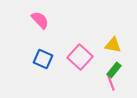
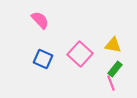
pink square: moved 3 px up
green rectangle: moved 1 px right, 1 px up
